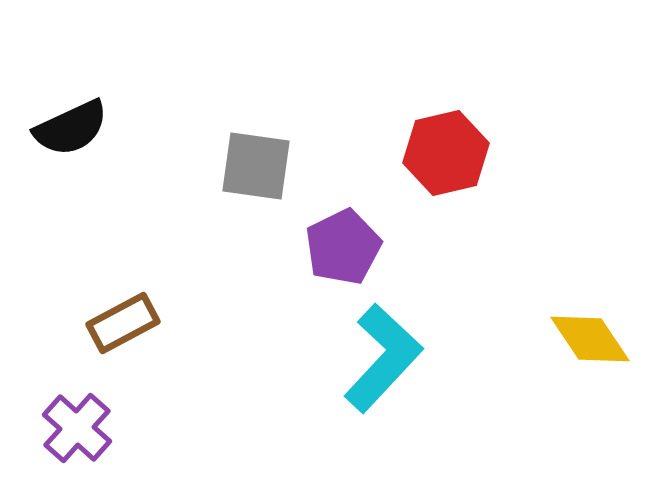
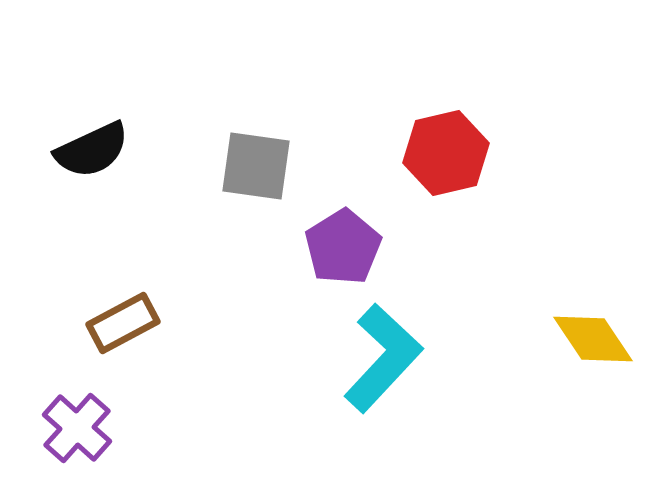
black semicircle: moved 21 px right, 22 px down
purple pentagon: rotated 6 degrees counterclockwise
yellow diamond: moved 3 px right
